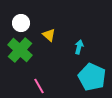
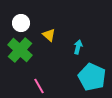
cyan arrow: moved 1 px left
